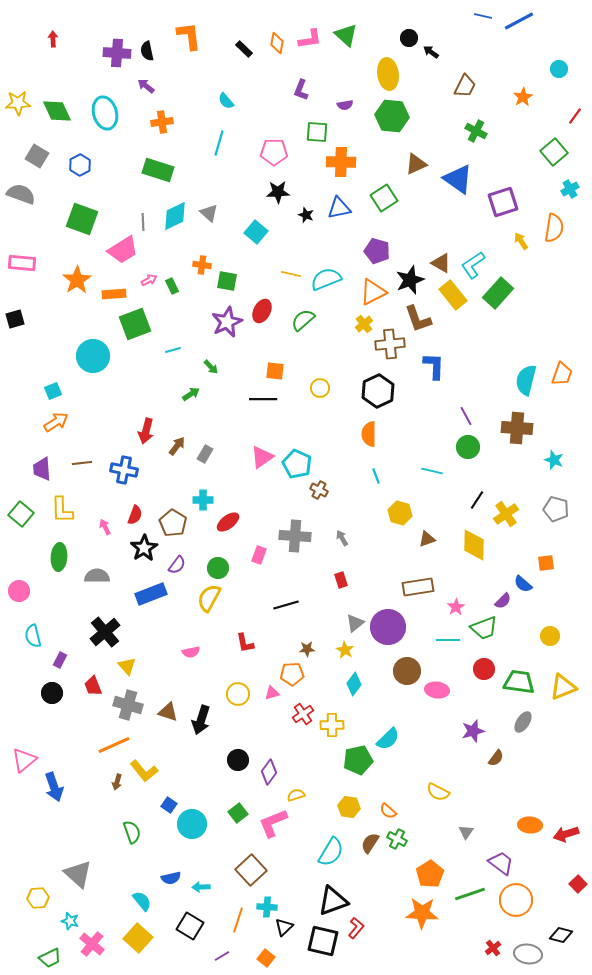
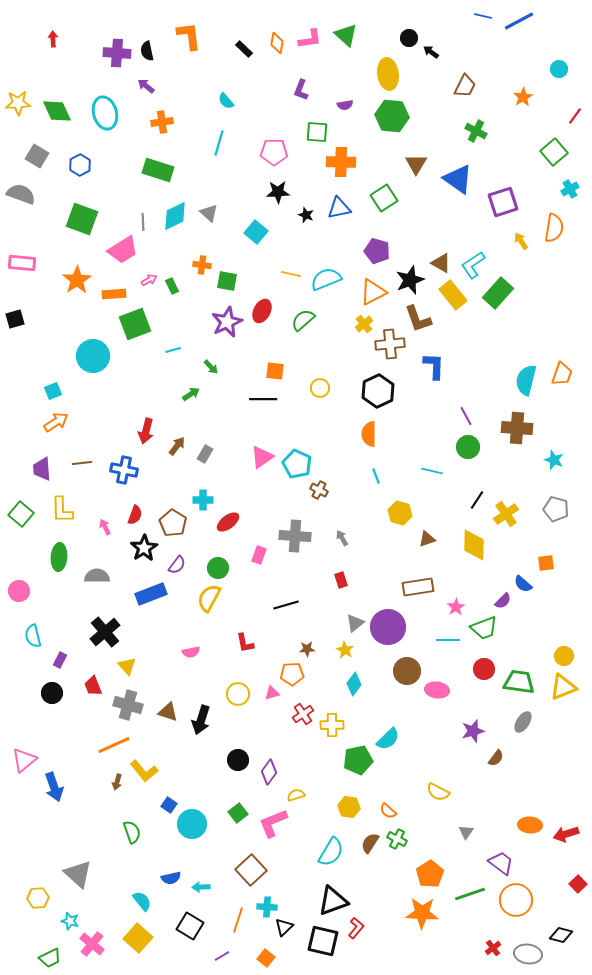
brown triangle at (416, 164): rotated 35 degrees counterclockwise
yellow circle at (550, 636): moved 14 px right, 20 px down
